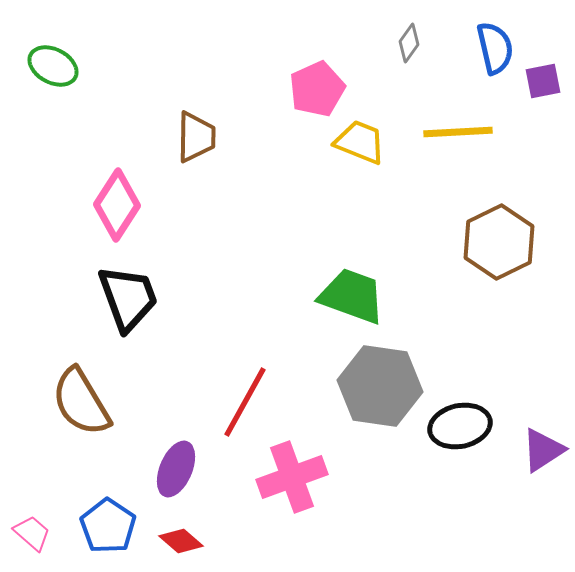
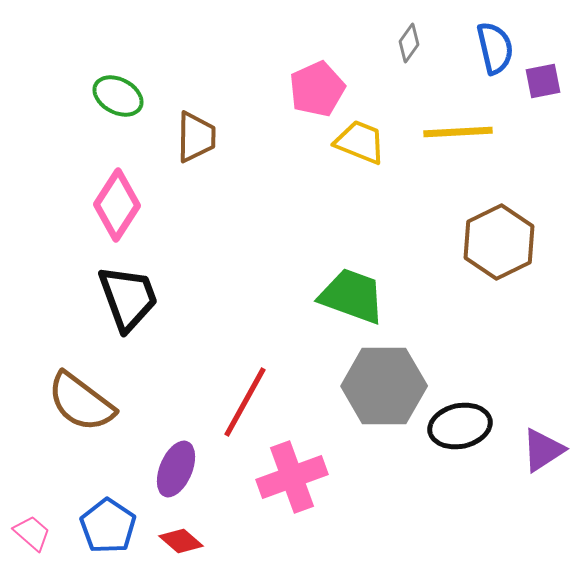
green ellipse: moved 65 px right, 30 px down
gray hexagon: moved 4 px right; rotated 8 degrees counterclockwise
brown semicircle: rotated 22 degrees counterclockwise
